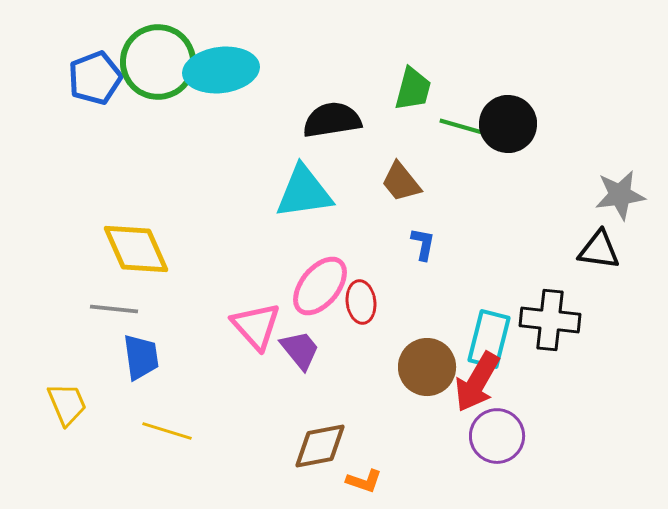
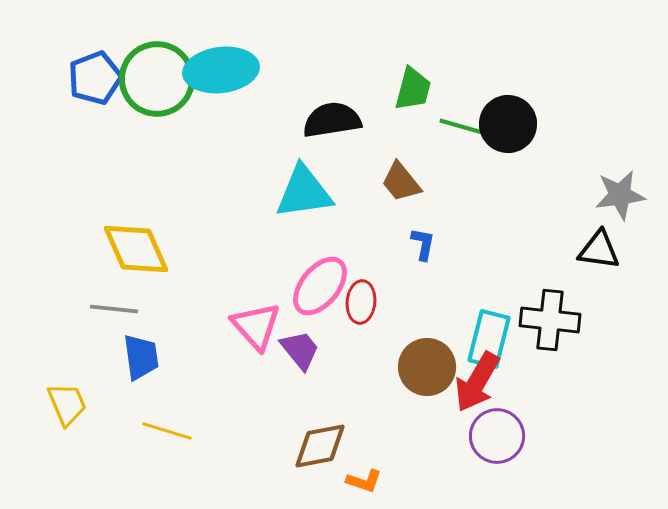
green circle: moved 1 px left, 17 px down
red ellipse: rotated 12 degrees clockwise
